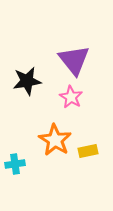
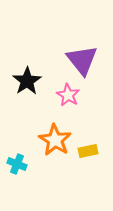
purple triangle: moved 8 px right
black star: rotated 24 degrees counterclockwise
pink star: moved 3 px left, 2 px up
cyan cross: moved 2 px right; rotated 30 degrees clockwise
